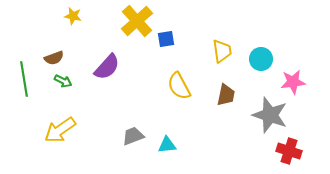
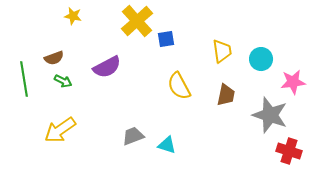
purple semicircle: rotated 20 degrees clockwise
cyan triangle: rotated 24 degrees clockwise
